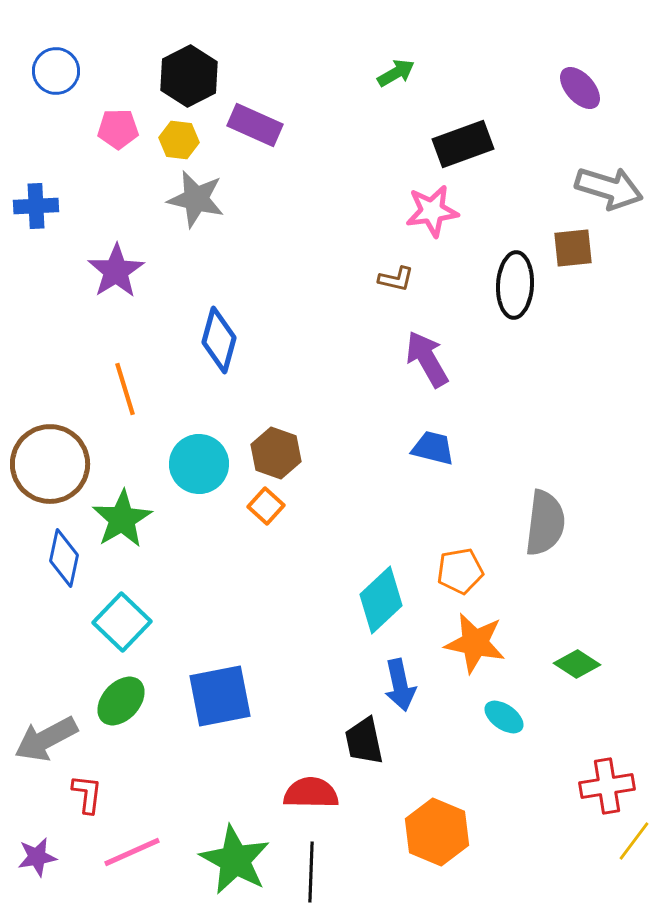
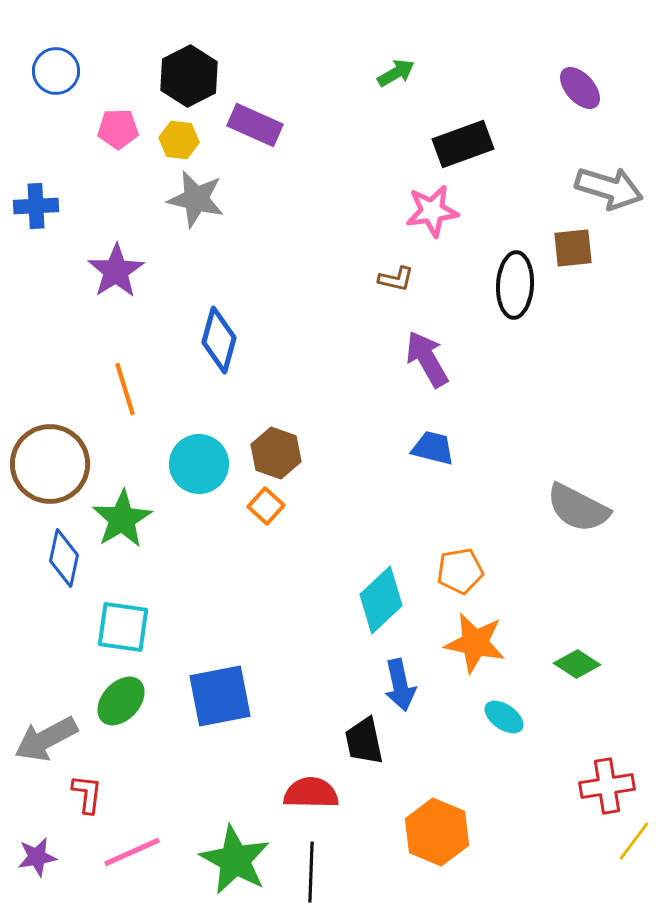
gray semicircle at (545, 523): moved 33 px right, 15 px up; rotated 110 degrees clockwise
cyan square at (122, 622): moved 1 px right, 5 px down; rotated 36 degrees counterclockwise
